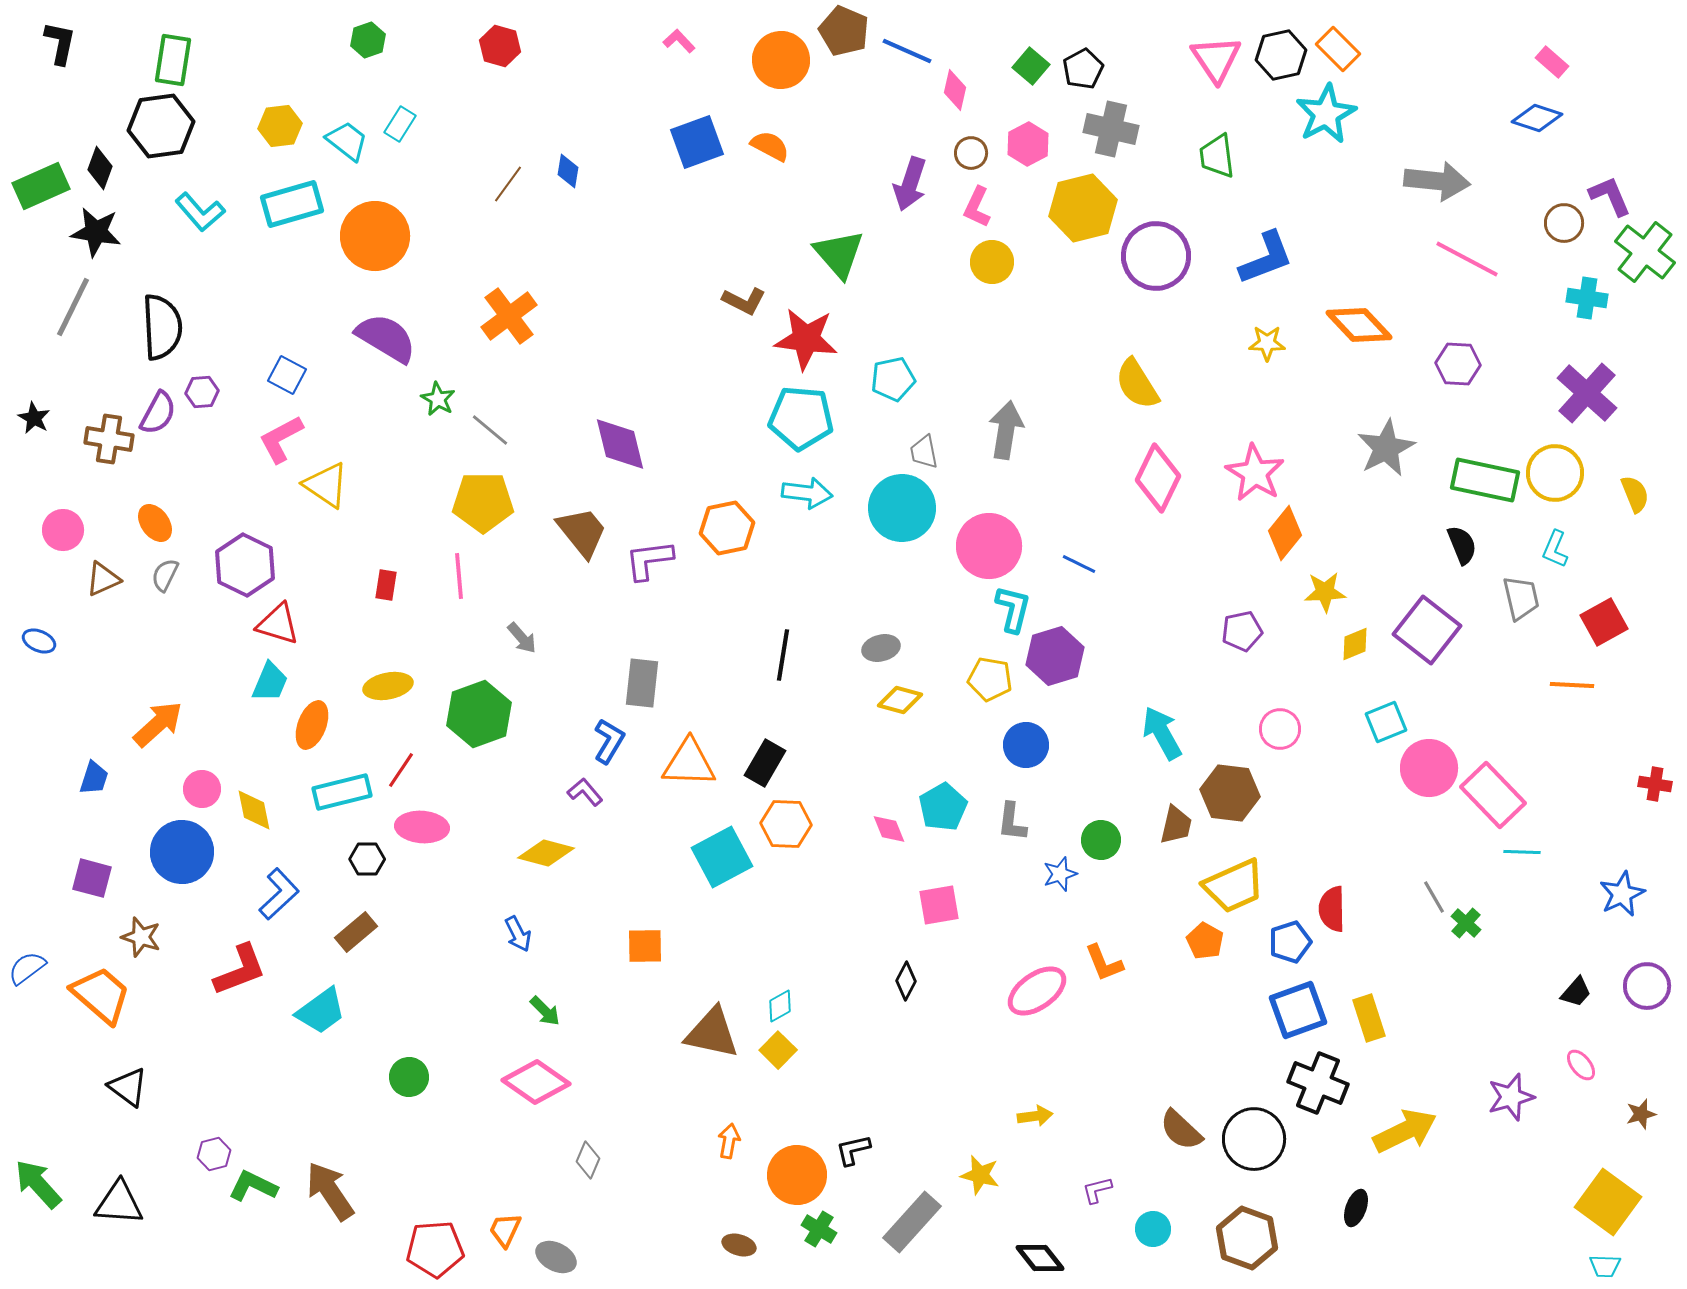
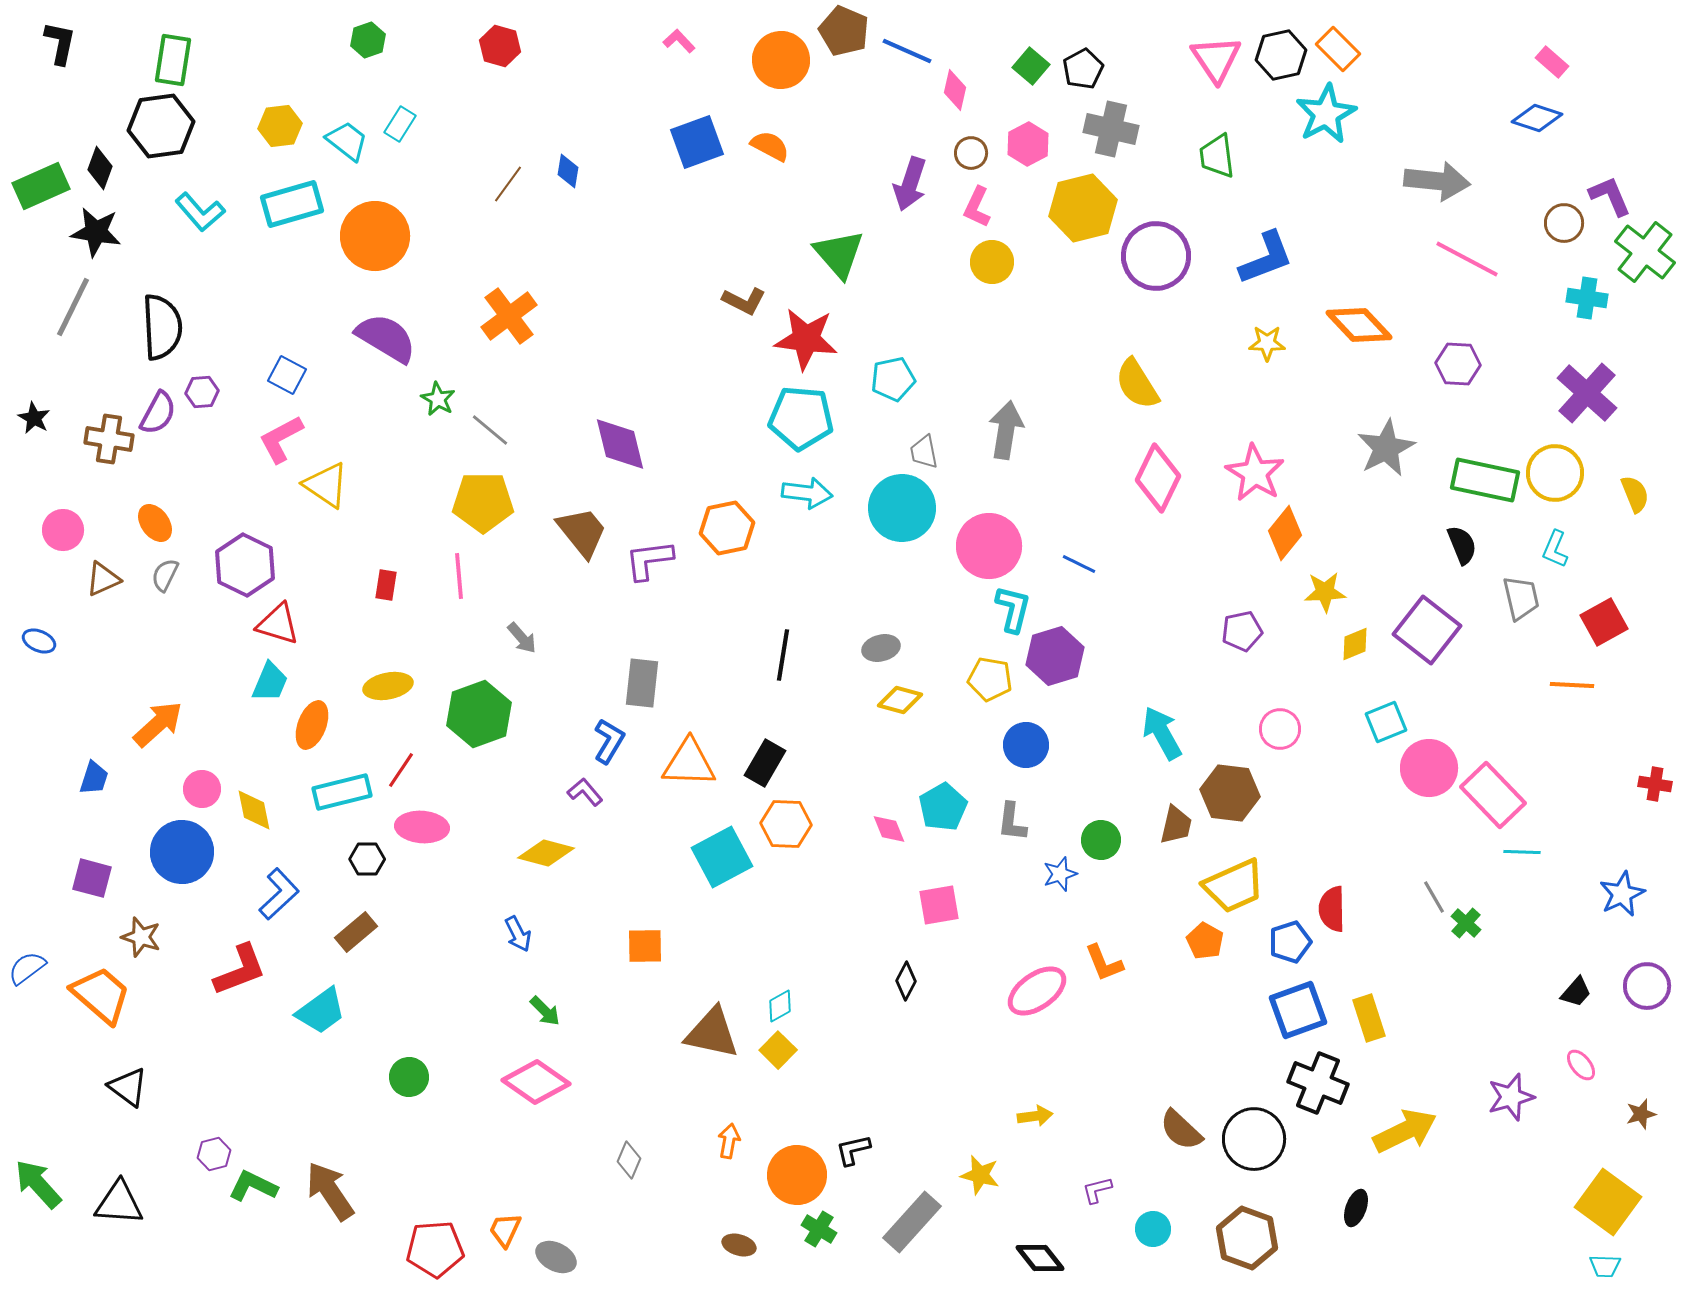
gray diamond at (588, 1160): moved 41 px right
